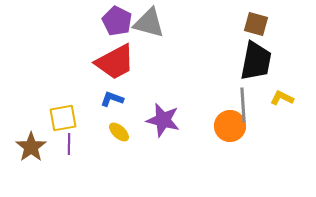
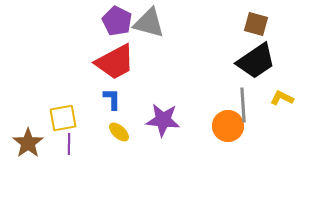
black trapezoid: rotated 45 degrees clockwise
blue L-shape: rotated 70 degrees clockwise
purple star: rotated 8 degrees counterclockwise
orange circle: moved 2 px left
brown star: moved 3 px left, 4 px up
